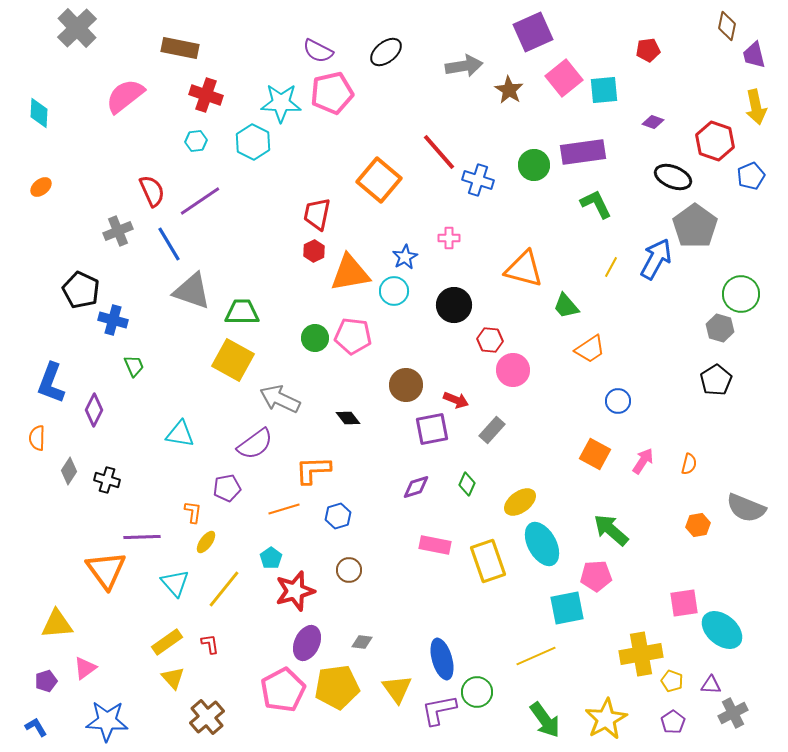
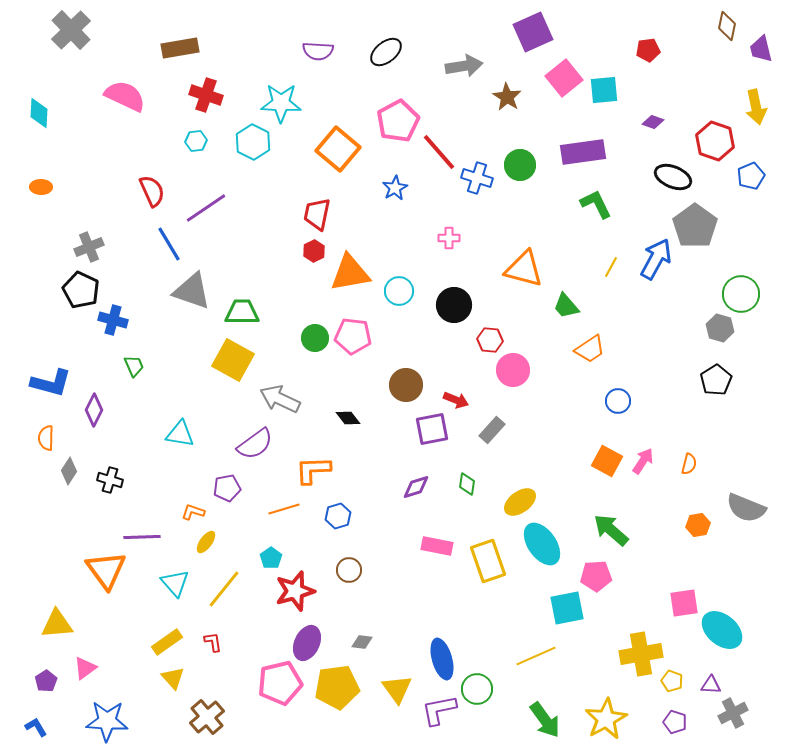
gray cross at (77, 28): moved 6 px left, 2 px down
brown rectangle at (180, 48): rotated 21 degrees counterclockwise
purple semicircle at (318, 51): rotated 24 degrees counterclockwise
purple trapezoid at (754, 55): moved 7 px right, 6 px up
brown star at (509, 90): moved 2 px left, 7 px down
pink pentagon at (332, 93): moved 66 px right, 28 px down; rotated 15 degrees counterclockwise
pink semicircle at (125, 96): rotated 63 degrees clockwise
green circle at (534, 165): moved 14 px left
orange square at (379, 180): moved 41 px left, 31 px up
blue cross at (478, 180): moved 1 px left, 2 px up
orange ellipse at (41, 187): rotated 40 degrees clockwise
purple line at (200, 201): moved 6 px right, 7 px down
gray cross at (118, 231): moved 29 px left, 16 px down
blue star at (405, 257): moved 10 px left, 69 px up
cyan circle at (394, 291): moved 5 px right
blue L-shape at (51, 383): rotated 96 degrees counterclockwise
orange semicircle at (37, 438): moved 9 px right
orange square at (595, 454): moved 12 px right, 7 px down
black cross at (107, 480): moved 3 px right
green diamond at (467, 484): rotated 15 degrees counterclockwise
orange L-shape at (193, 512): rotated 80 degrees counterclockwise
cyan ellipse at (542, 544): rotated 6 degrees counterclockwise
pink rectangle at (435, 545): moved 2 px right, 1 px down
red L-shape at (210, 644): moved 3 px right, 2 px up
purple pentagon at (46, 681): rotated 15 degrees counterclockwise
pink pentagon at (283, 690): moved 3 px left, 7 px up; rotated 15 degrees clockwise
green circle at (477, 692): moved 3 px up
purple pentagon at (673, 722): moved 2 px right; rotated 20 degrees counterclockwise
